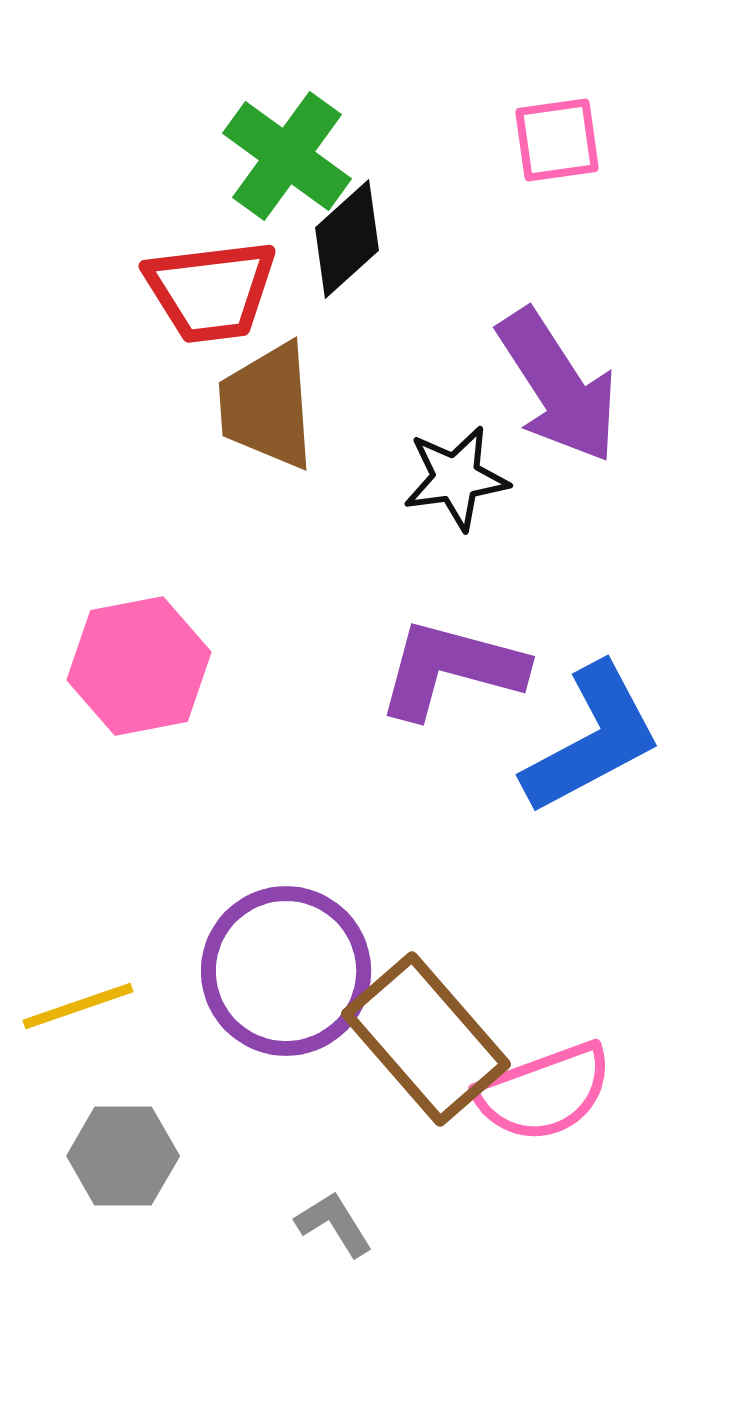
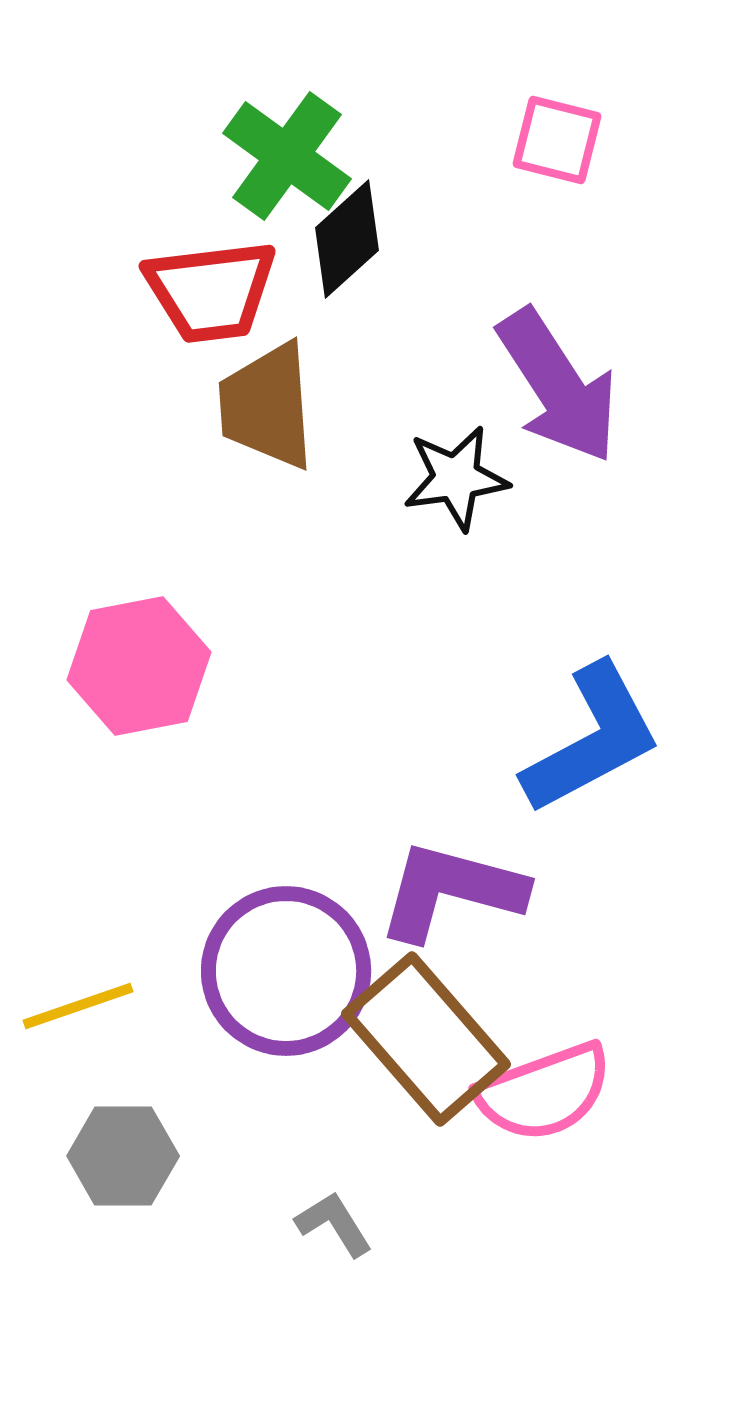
pink square: rotated 22 degrees clockwise
purple L-shape: moved 222 px down
